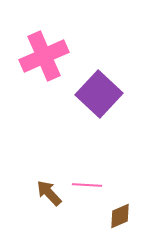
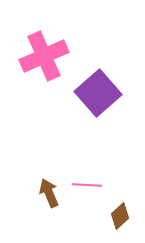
purple square: moved 1 px left, 1 px up; rotated 6 degrees clockwise
brown arrow: rotated 20 degrees clockwise
brown diamond: rotated 20 degrees counterclockwise
